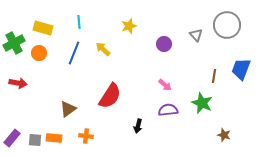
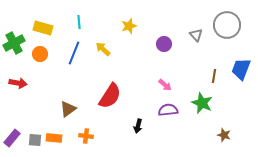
orange circle: moved 1 px right, 1 px down
